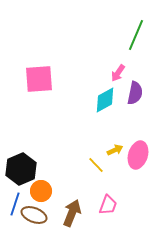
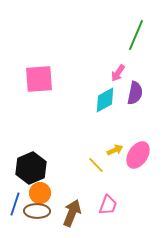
pink ellipse: rotated 16 degrees clockwise
black hexagon: moved 10 px right, 1 px up
orange circle: moved 1 px left, 2 px down
brown ellipse: moved 3 px right, 4 px up; rotated 20 degrees counterclockwise
